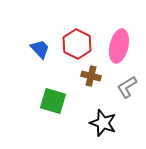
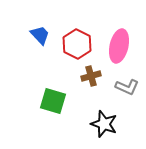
blue trapezoid: moved 14 px up
brown cross: rotated 30 degrees counterclockwise
gray L-shape: rotated 125 degrees counterclockwise
black star: moved 1 px right, 1 px down
